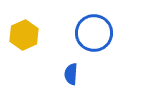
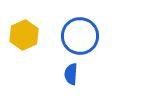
blue circle: moved 14 px left, 3 px down
